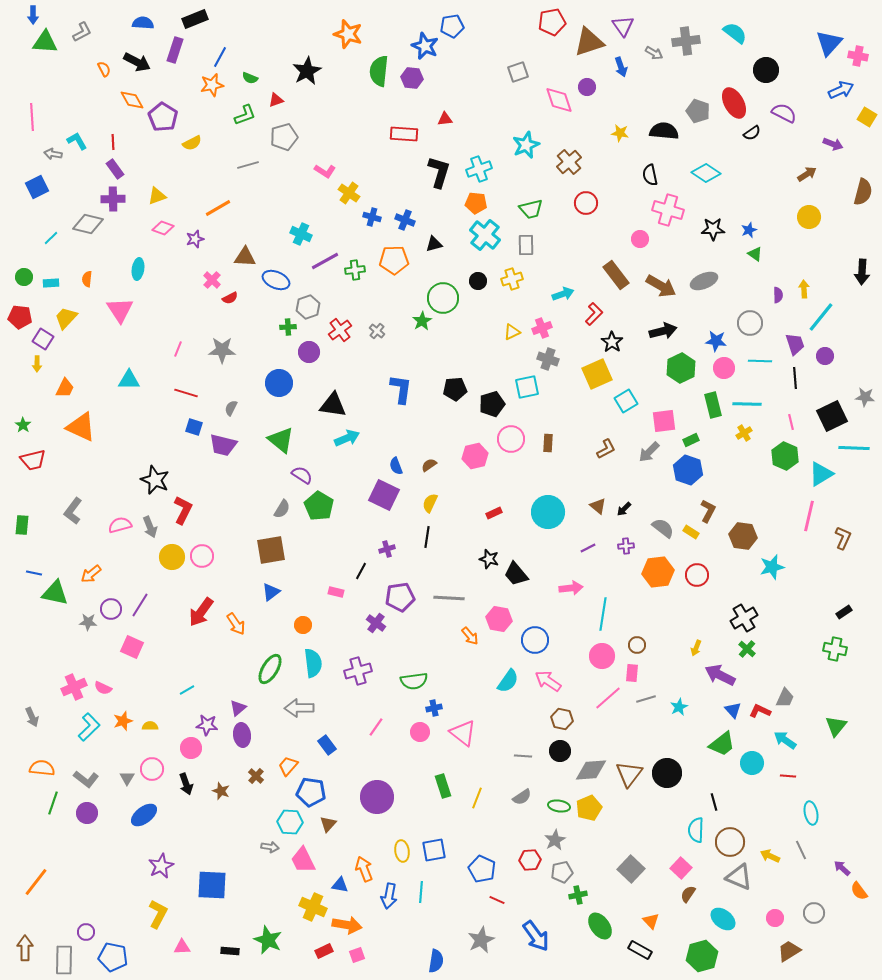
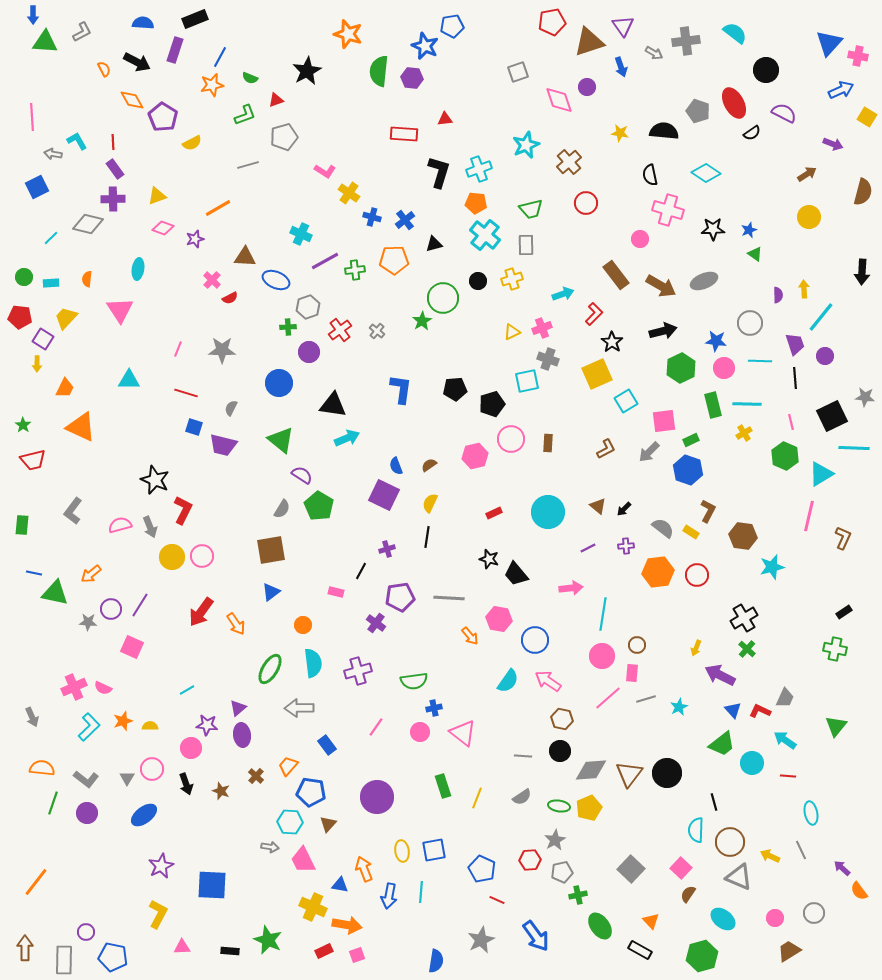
blue cross at (405, 220): rotated 30 degrees clockwise
cyan square at (527, 387): moved 6 px up
